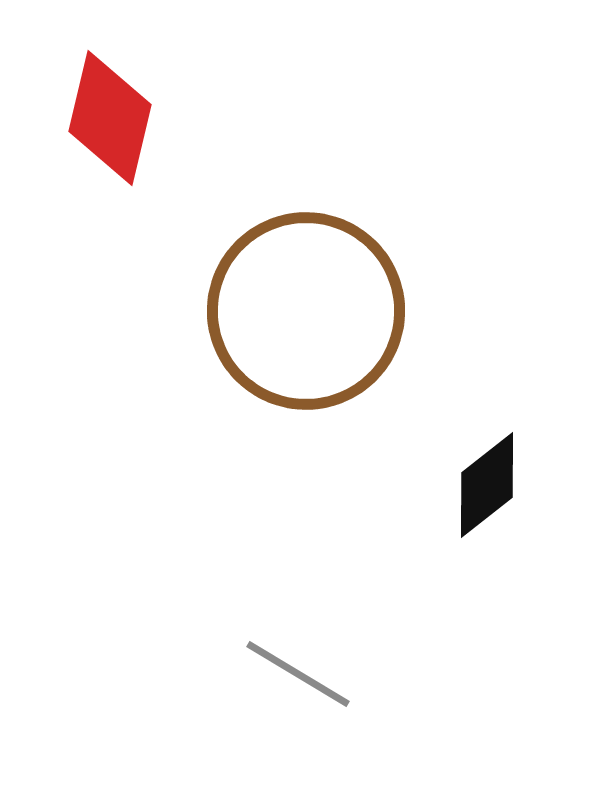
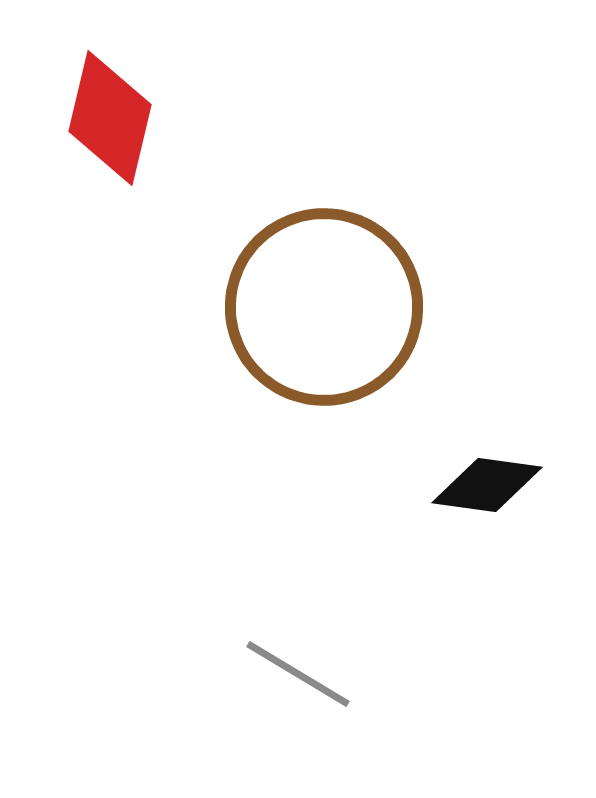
brown circle: moved 18 px right, 4 px up
black diamond: rotated 46 degrees clockwise
